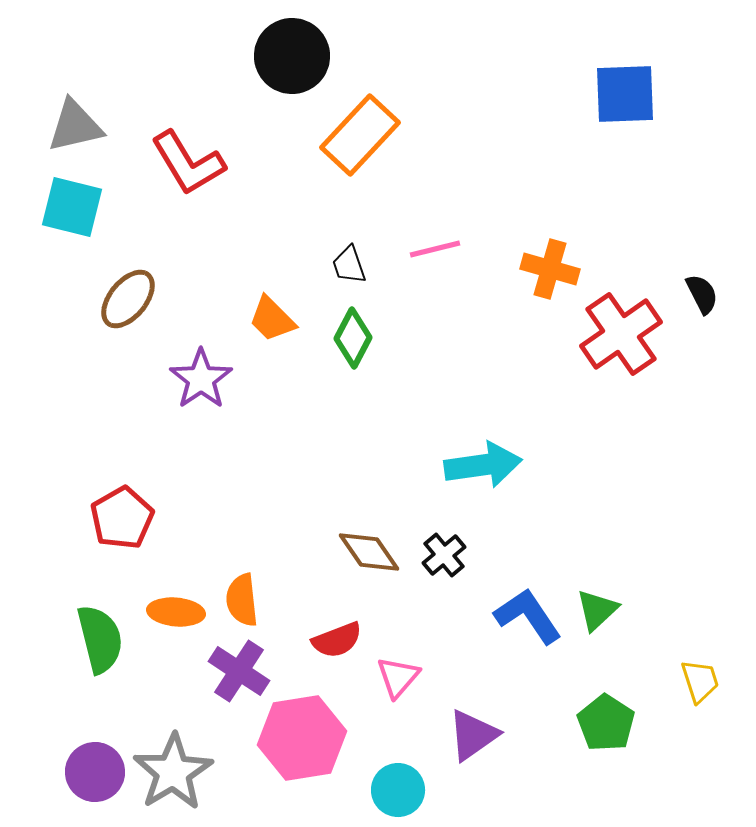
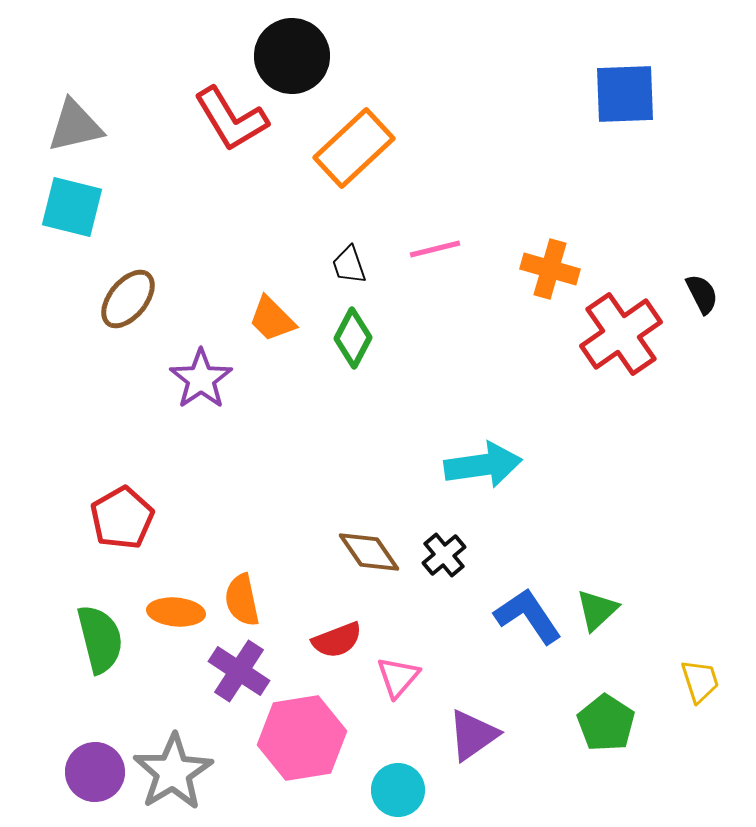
orange rectangle: moved 6 px left, 13 px down; rotated 4 degrees clockwise
red L-shape: moved 43 px right, 44 px up
orange semicircle: rotated 6 degrees counterclockwise
